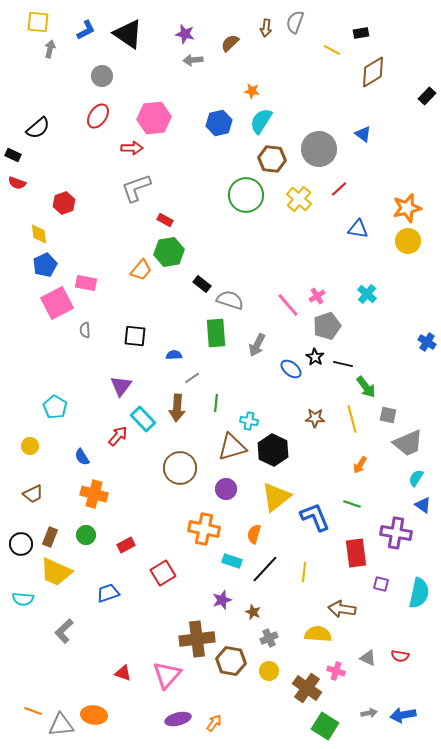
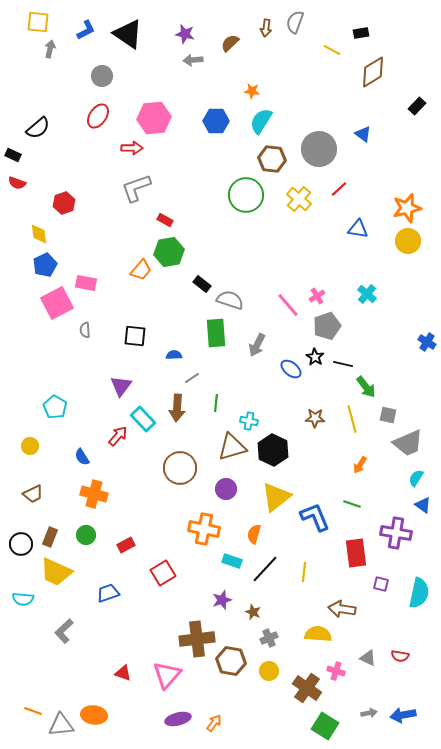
black rectangle at (427, 96): moved 10 px left, 10 px down
blue hexagon at (219, 123): moved 3 px left, 2 px up; rotated 15 degrees clockwise
